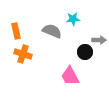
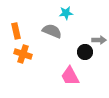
cyan star: moved 7 px left, 6 px up
